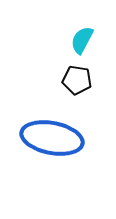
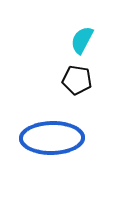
blue ellipse: rotated 12 degrees counterclockwise
